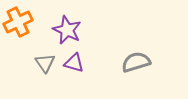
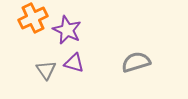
orange cross: moved 15 px right, 4 px up
gray triangle: moved 1 px right, 7 px down
